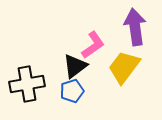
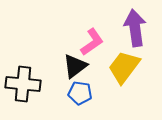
purple arrow: moved 1 px down
pink L-shape: moved 1 px left, 3 px up
black cross: moved 4 px left; rotated 16 degrees clockwise
blue pentagon: moved 8 px right, 2 px down; rotated 25 degrees clockwise
